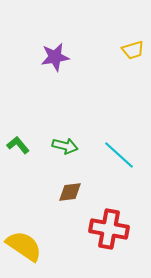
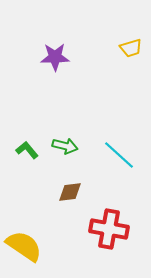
yellow trapezoid: moved 2 px left, 2 px up
purple star: rotated 8 degrees clockwise
green L-shape: moved 9 px right, 5 px down
